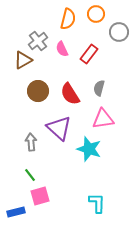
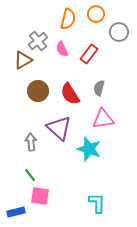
pink square: rotated 24 degrees clockwise
